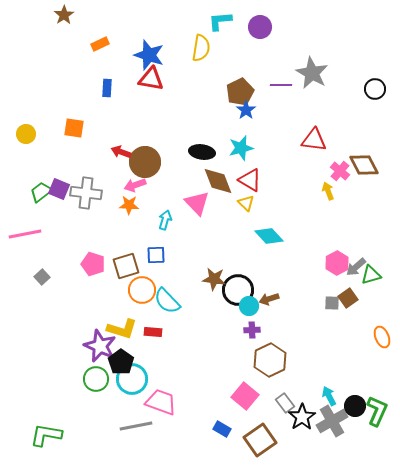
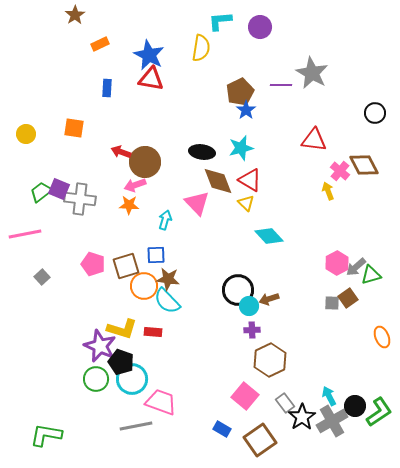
brown star at (64, 15): moved 11 px right
blue star at (149, 55): rotated 8 degrees clockwise
black circle at (375, 89): moved 24 px down
gray cross at (86, 193): moved 6 px left, 6 px down
brown star at (214, 279): moved 46 px left
orange circle at (142, 290): moved 2 px right, 4 px up
black pentagon at (121, 362): rotated 15 degrees counterclockwise
green L-shape at (377, 411): moved 2 px right, 1 px down; rotated 32 degrees clockwise
